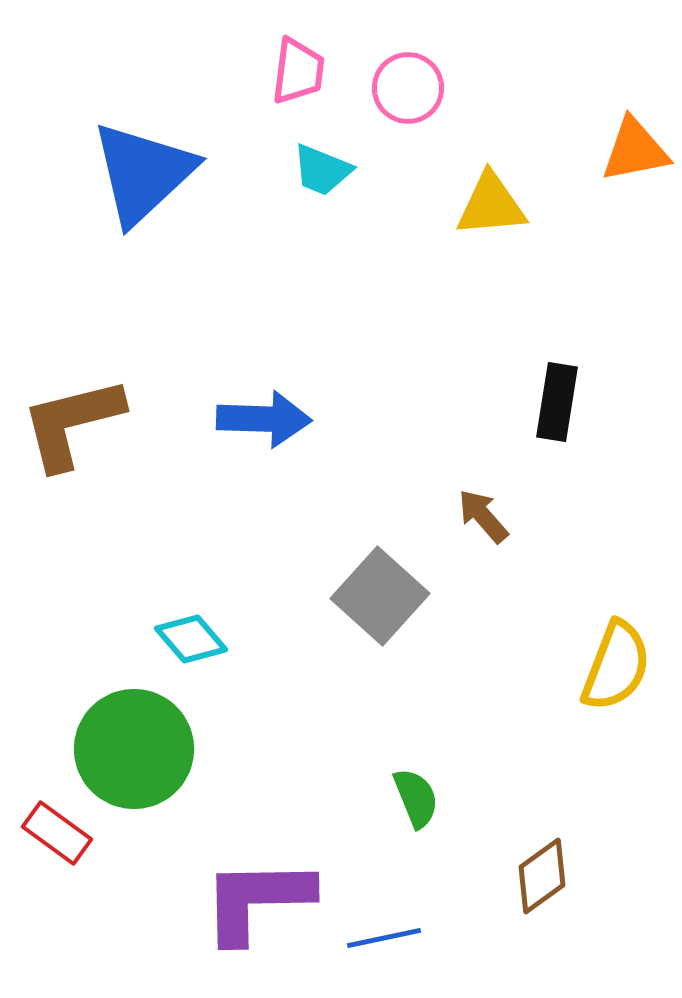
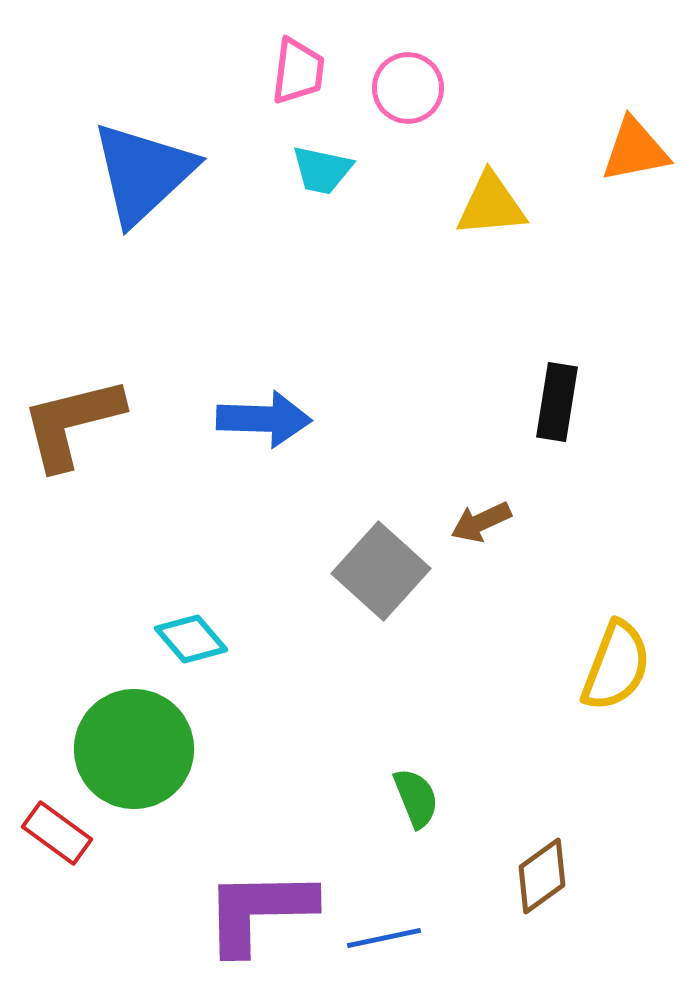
cyan trapezoid: rotated 10 degrees counterclockwise
brown arrow: moved 2 px left, 6 px down; rotated 74 degrees counterclockwise
gray square: moved 1 px right, 25 px up
purple L-shape: moved 2 px right, 11 px down
